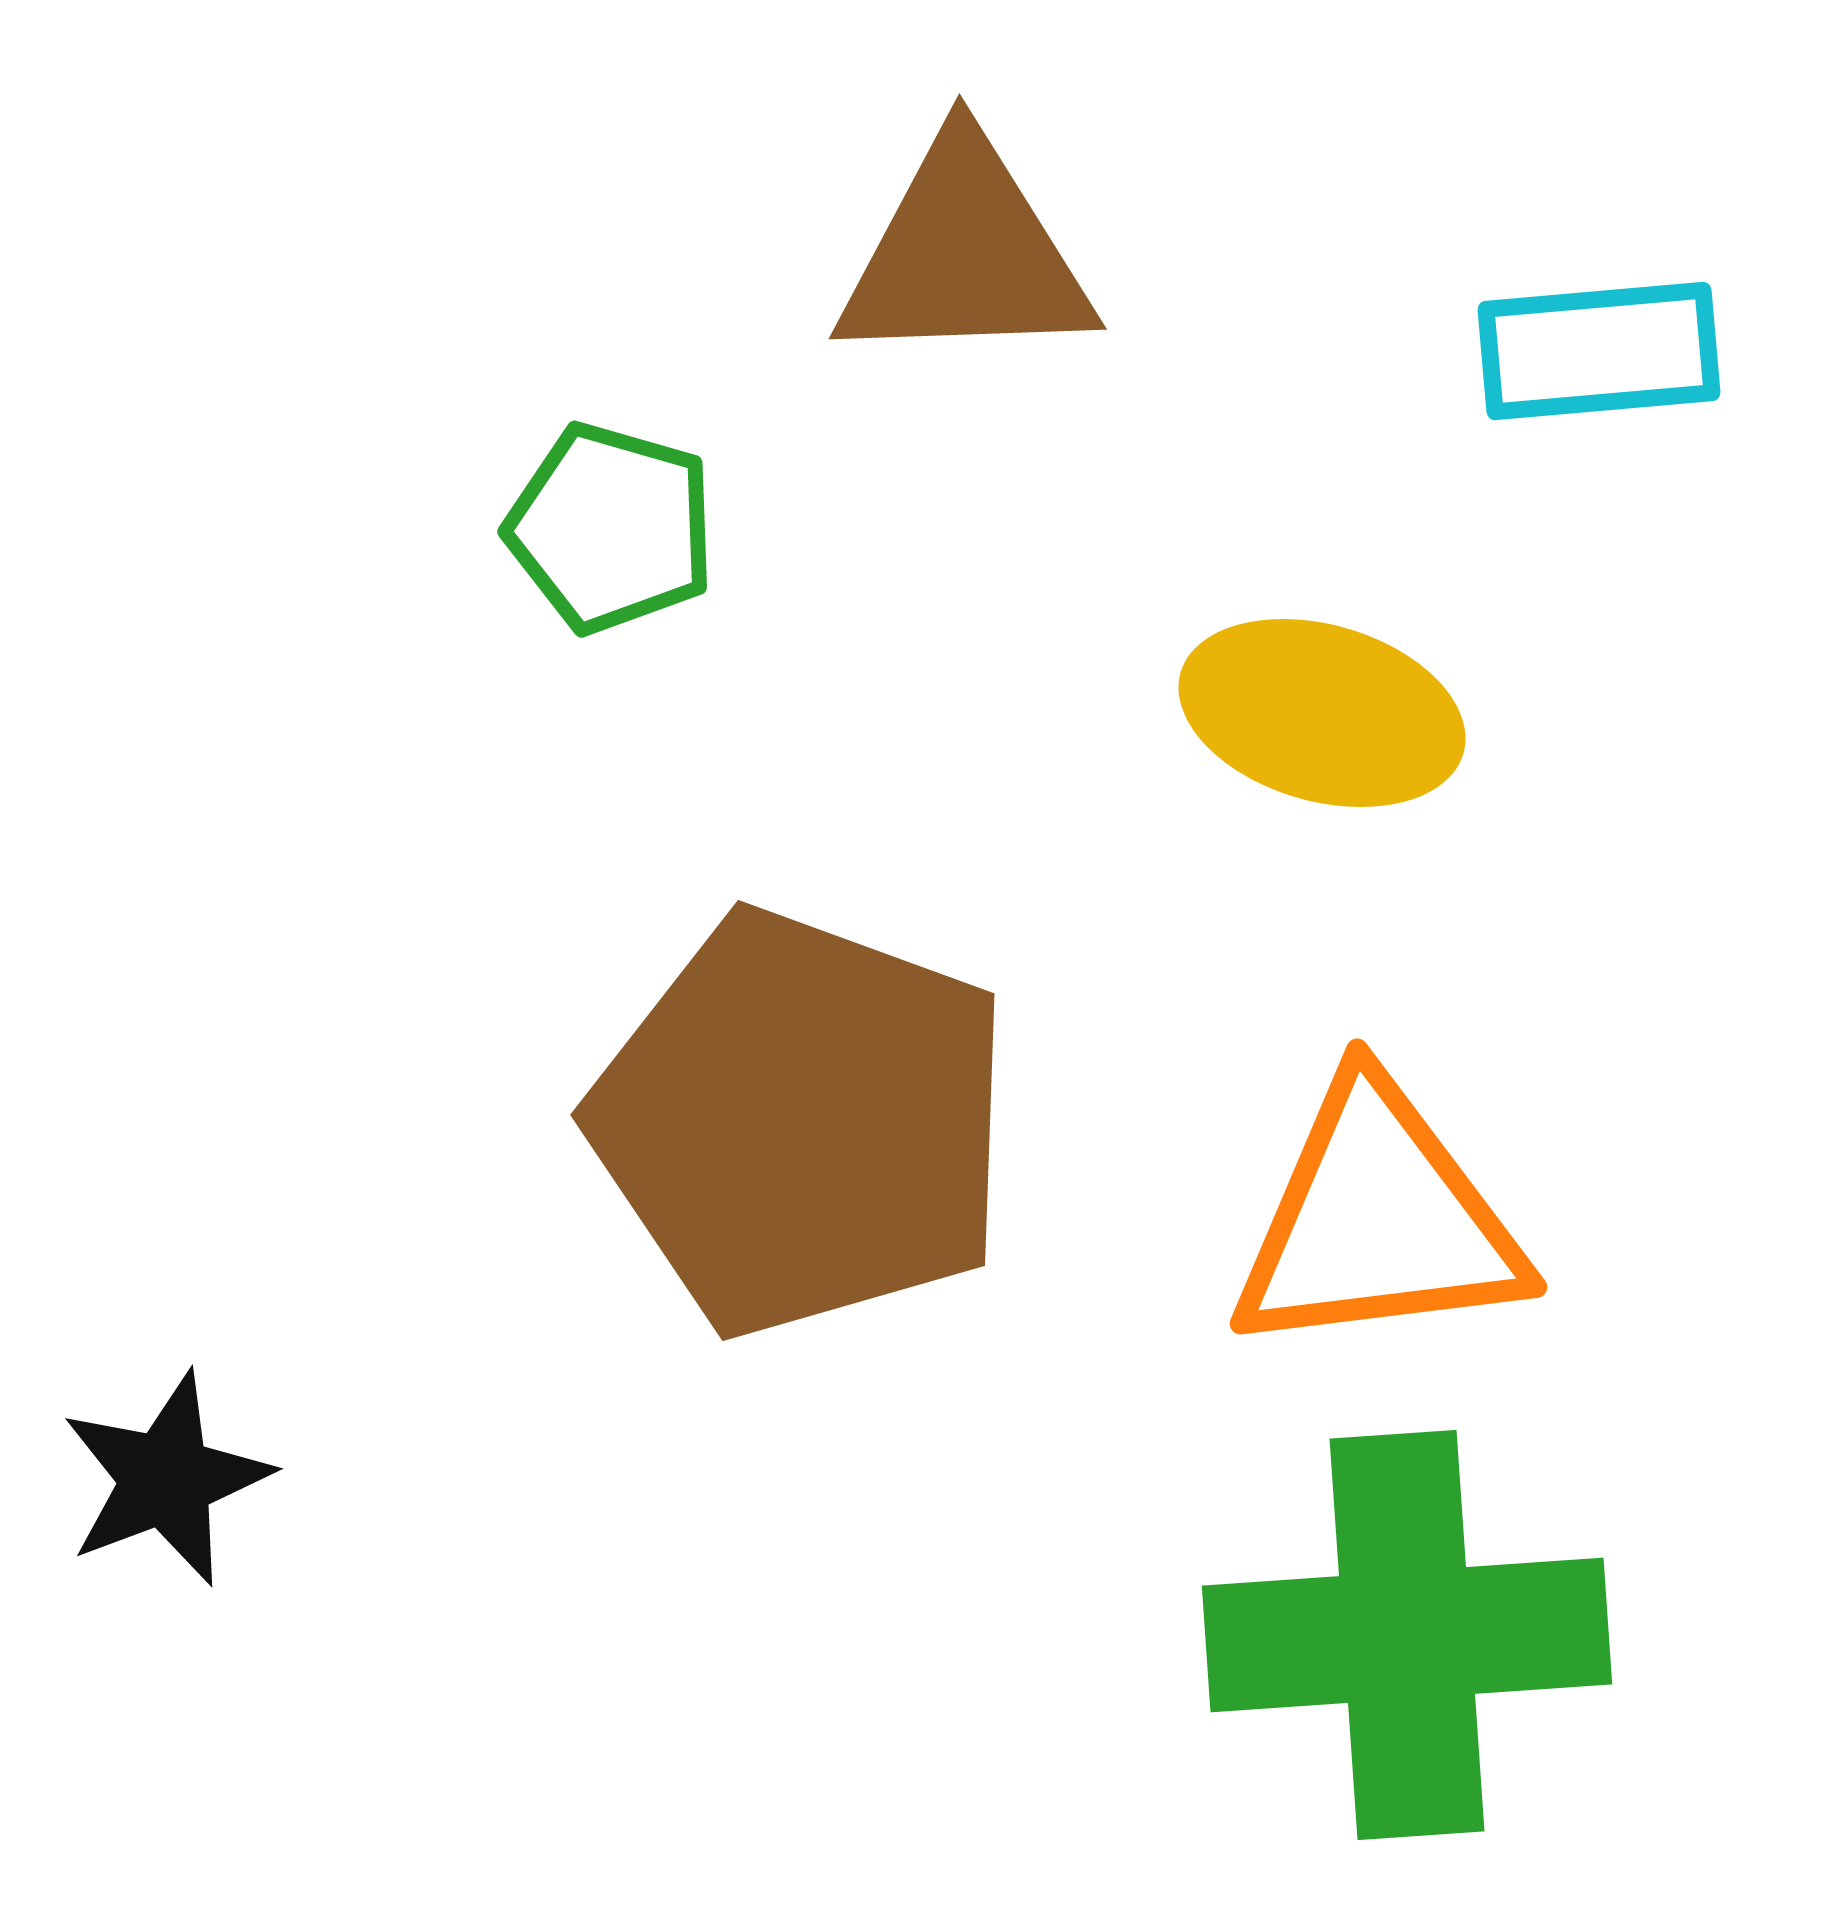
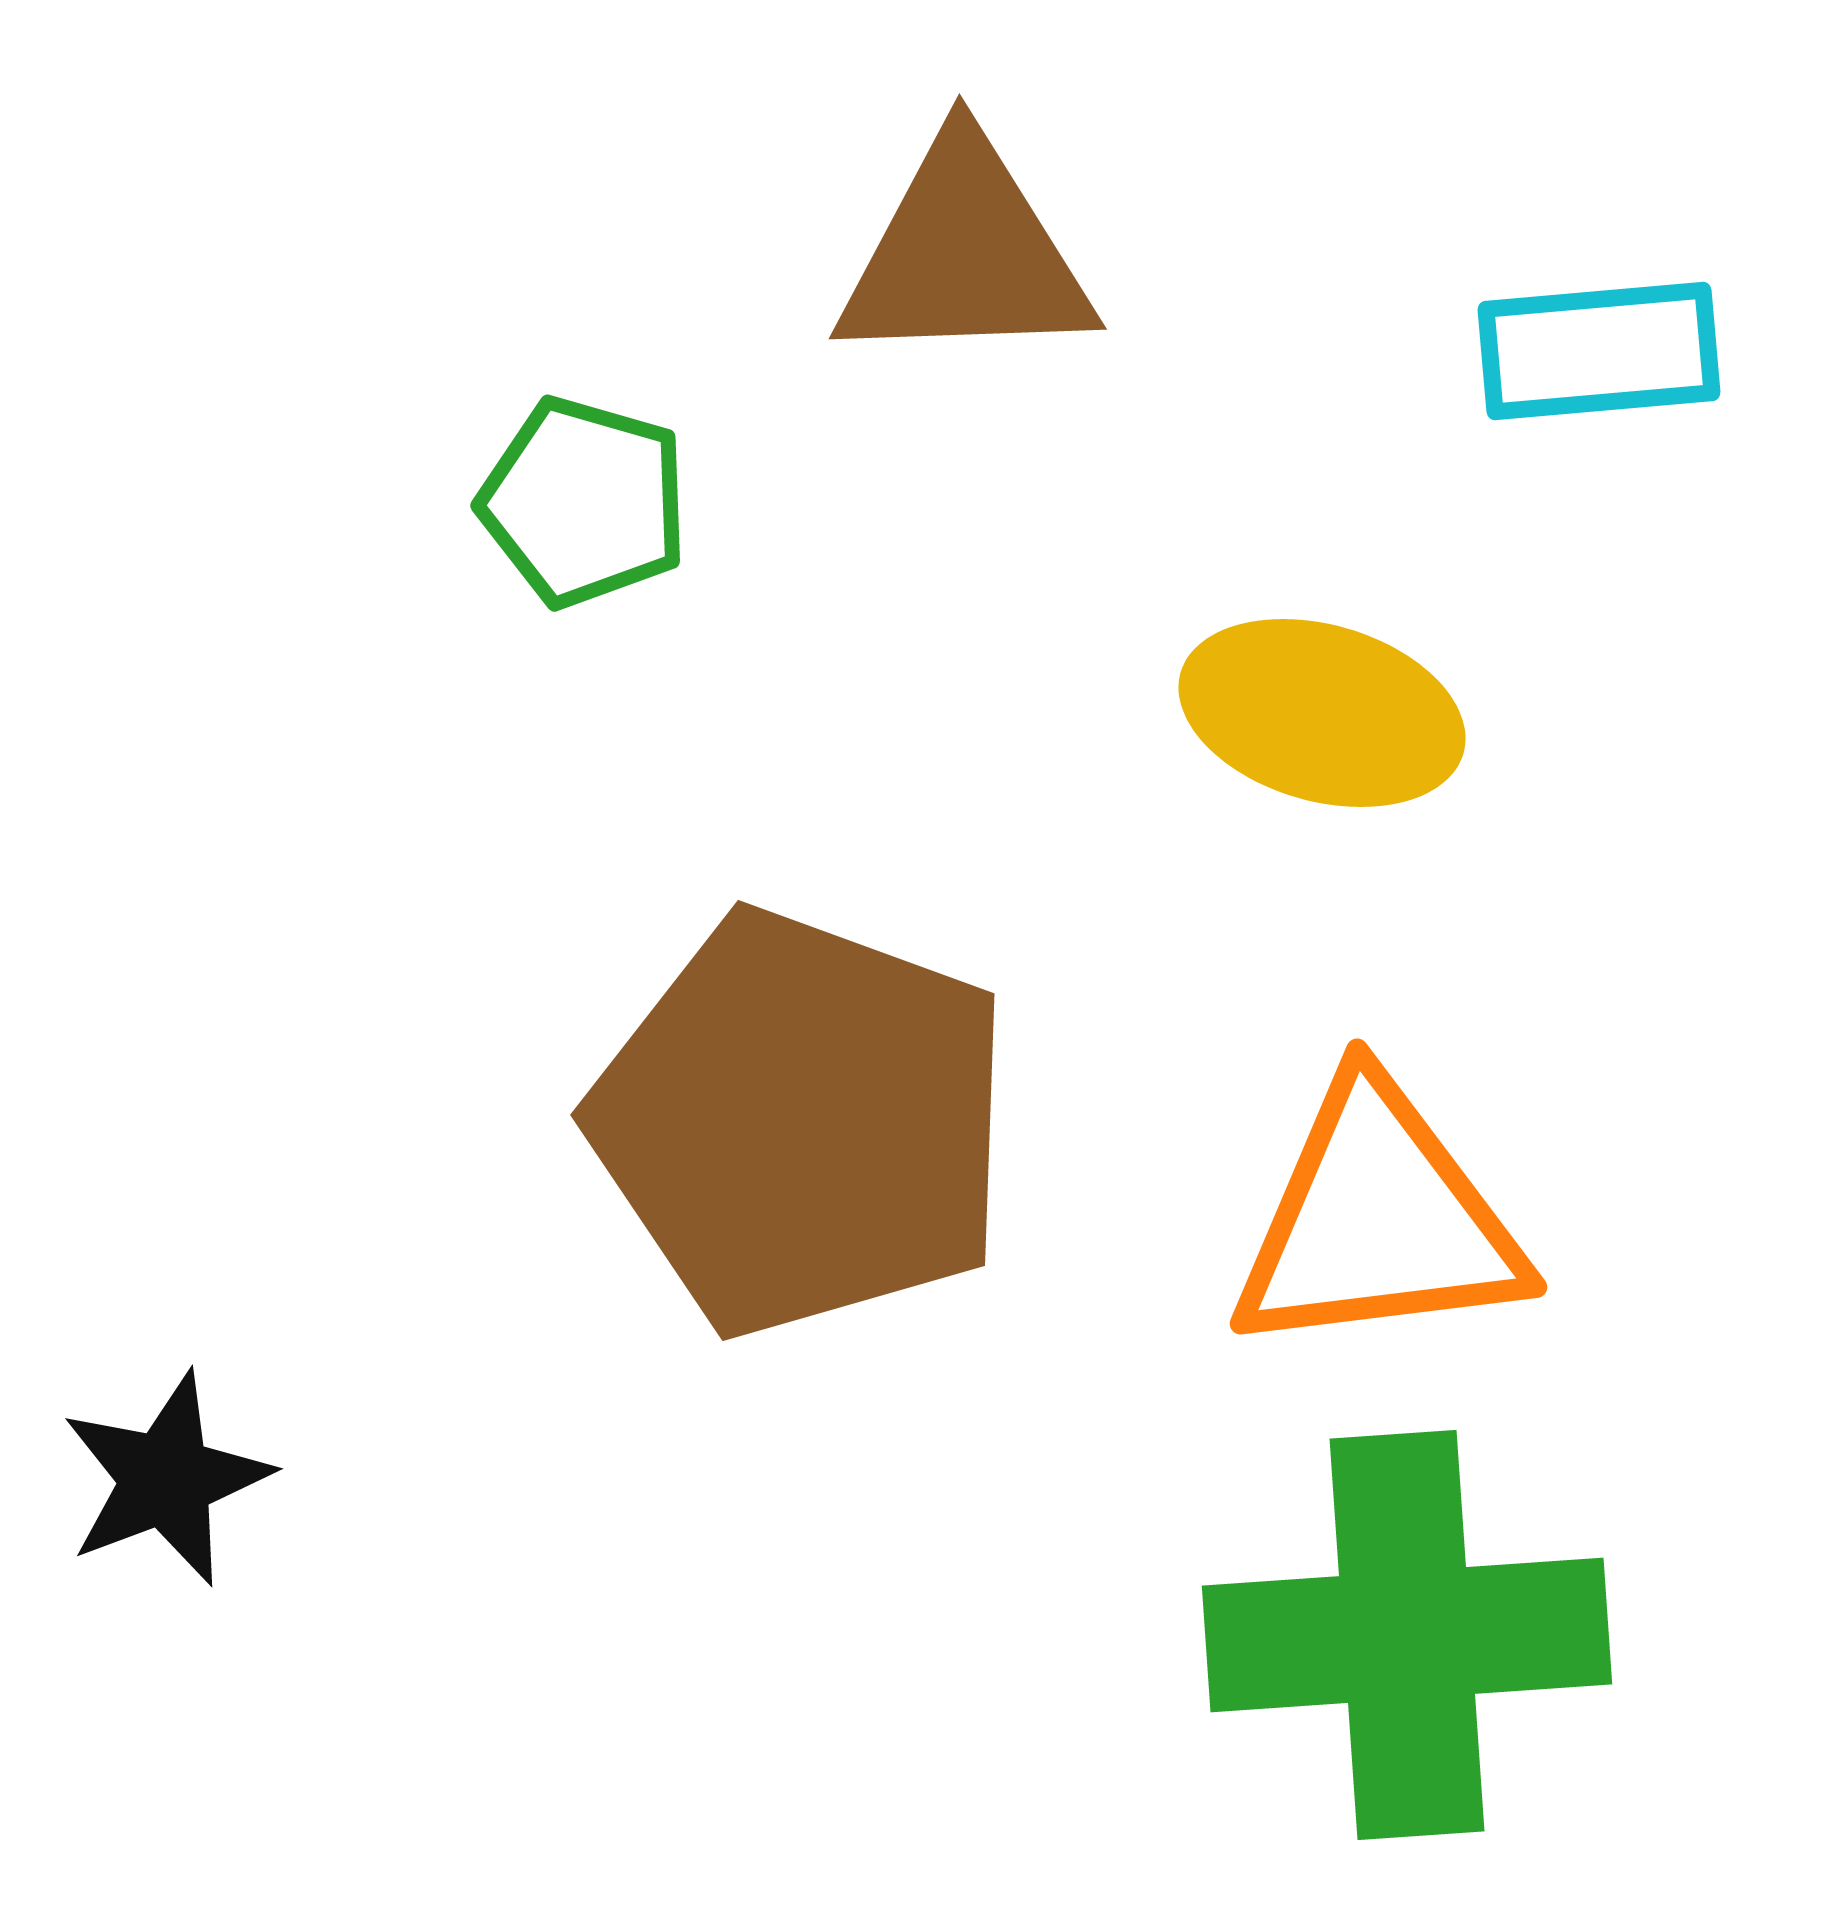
green pentagon: moved 27 px left, 26 px up
